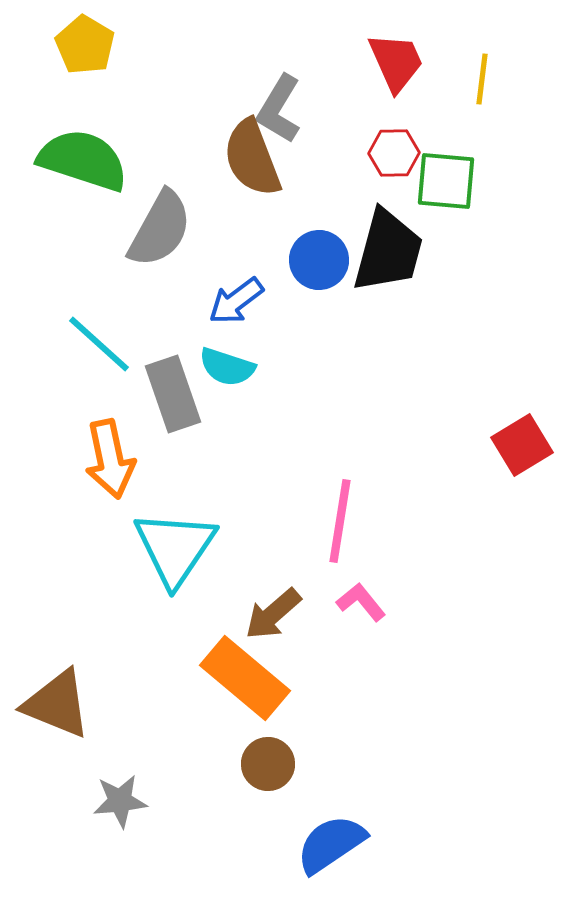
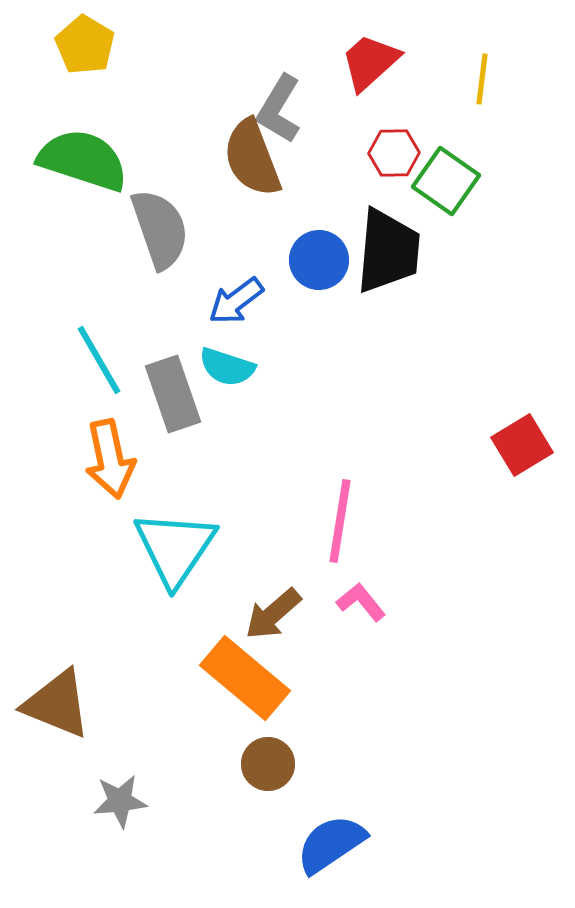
red trapezoid: moved 26 px left; rotated 108 degrees counterclockwise
green square: rotated 30 degrees clockwise
gray semicircle: rotated 48 degrees counterclockwise
black trapezoid: rotated 10 degrees counterclockwise
cyan line: moved 16 px down; rotated 18 degrees clockwise
